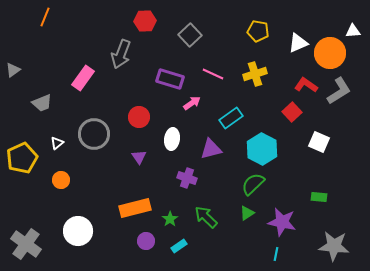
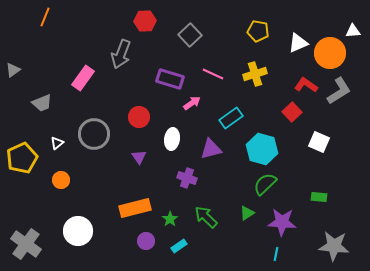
cyan hexagon at (262, 149): rotated 12 degrees counterclockwise
green semicircle at (253, 184): moved 12 px right
purple star at (282, 222): rotated 8 degrees counterclockwise
